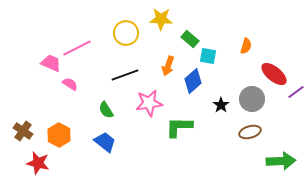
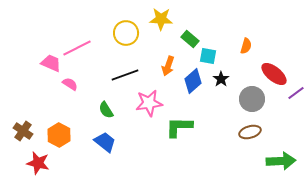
purple line: moved 1 px down
black star: moved 26 px up
